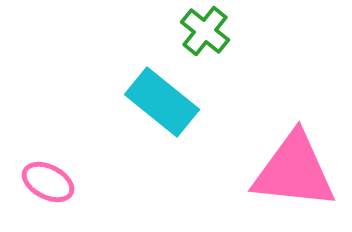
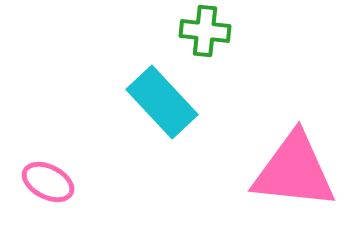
green cross: rotated 33 degrees counterclockwise
cyan rectangle: rotated 8 degrees clockwise
